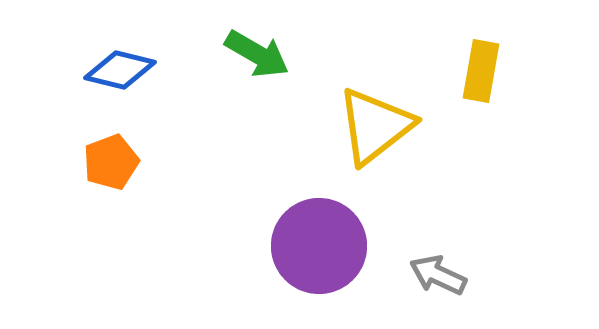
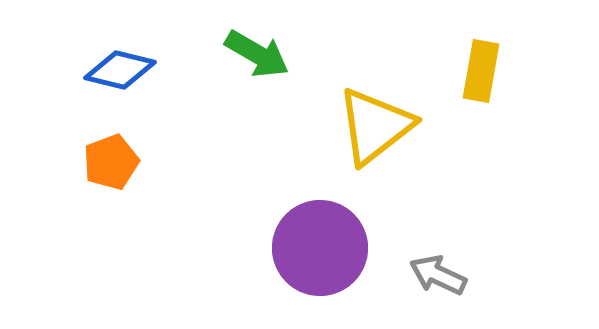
purple circle: moved 1 px right, 2 px down
